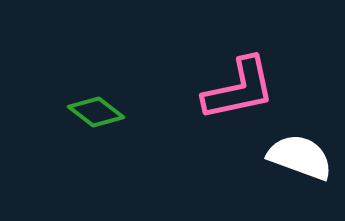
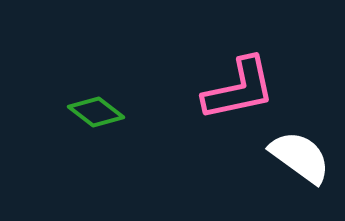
white semicircle: rotated 16 degrees clockwise
